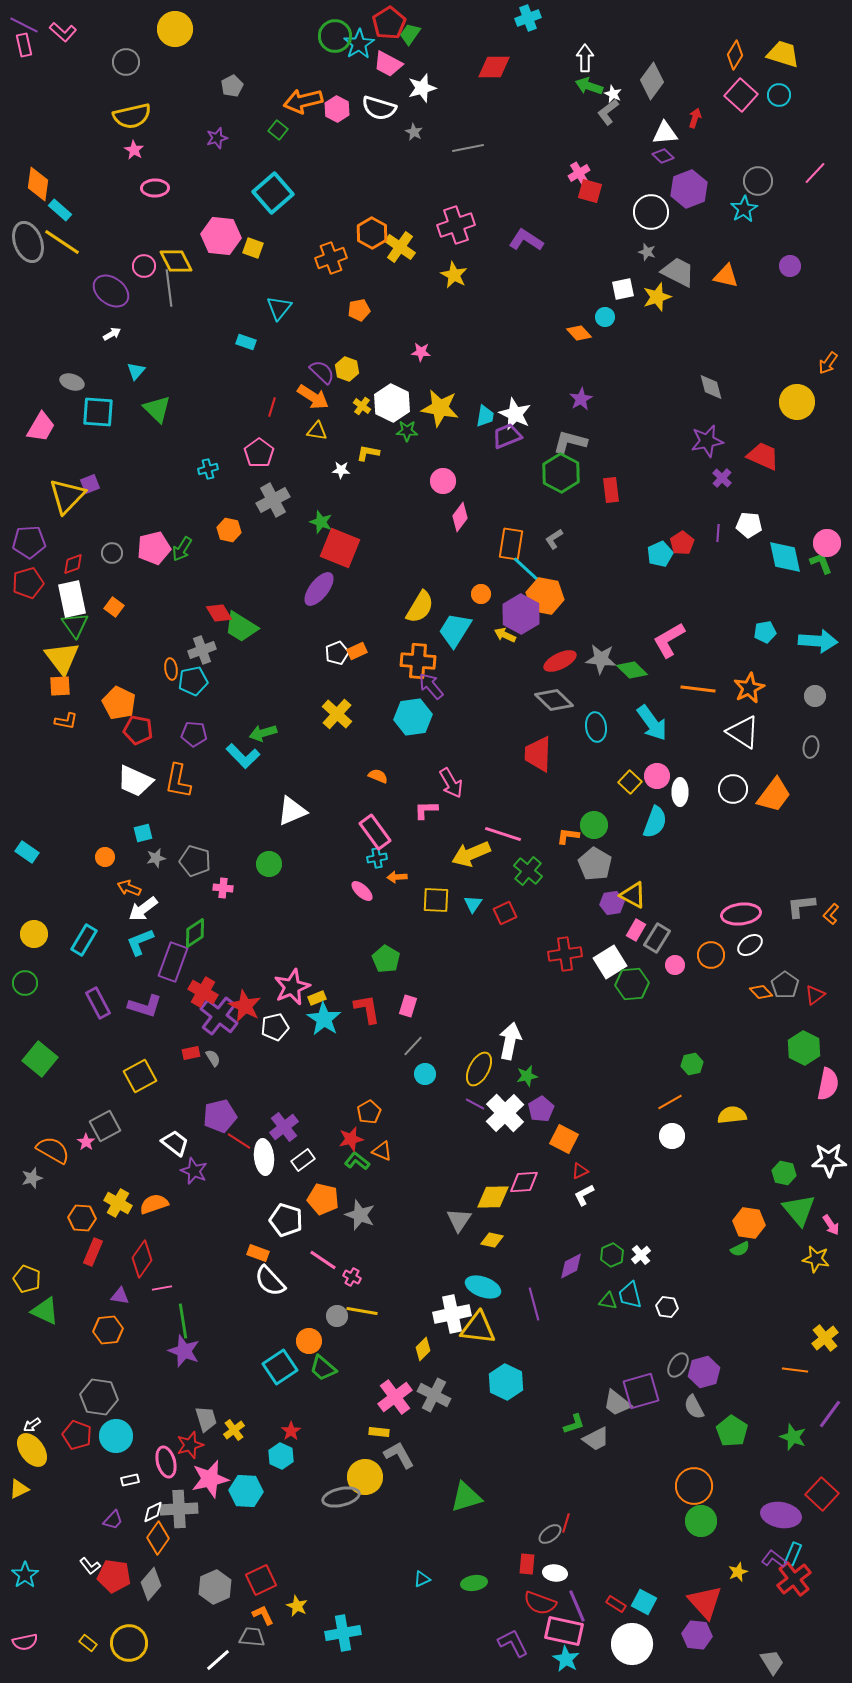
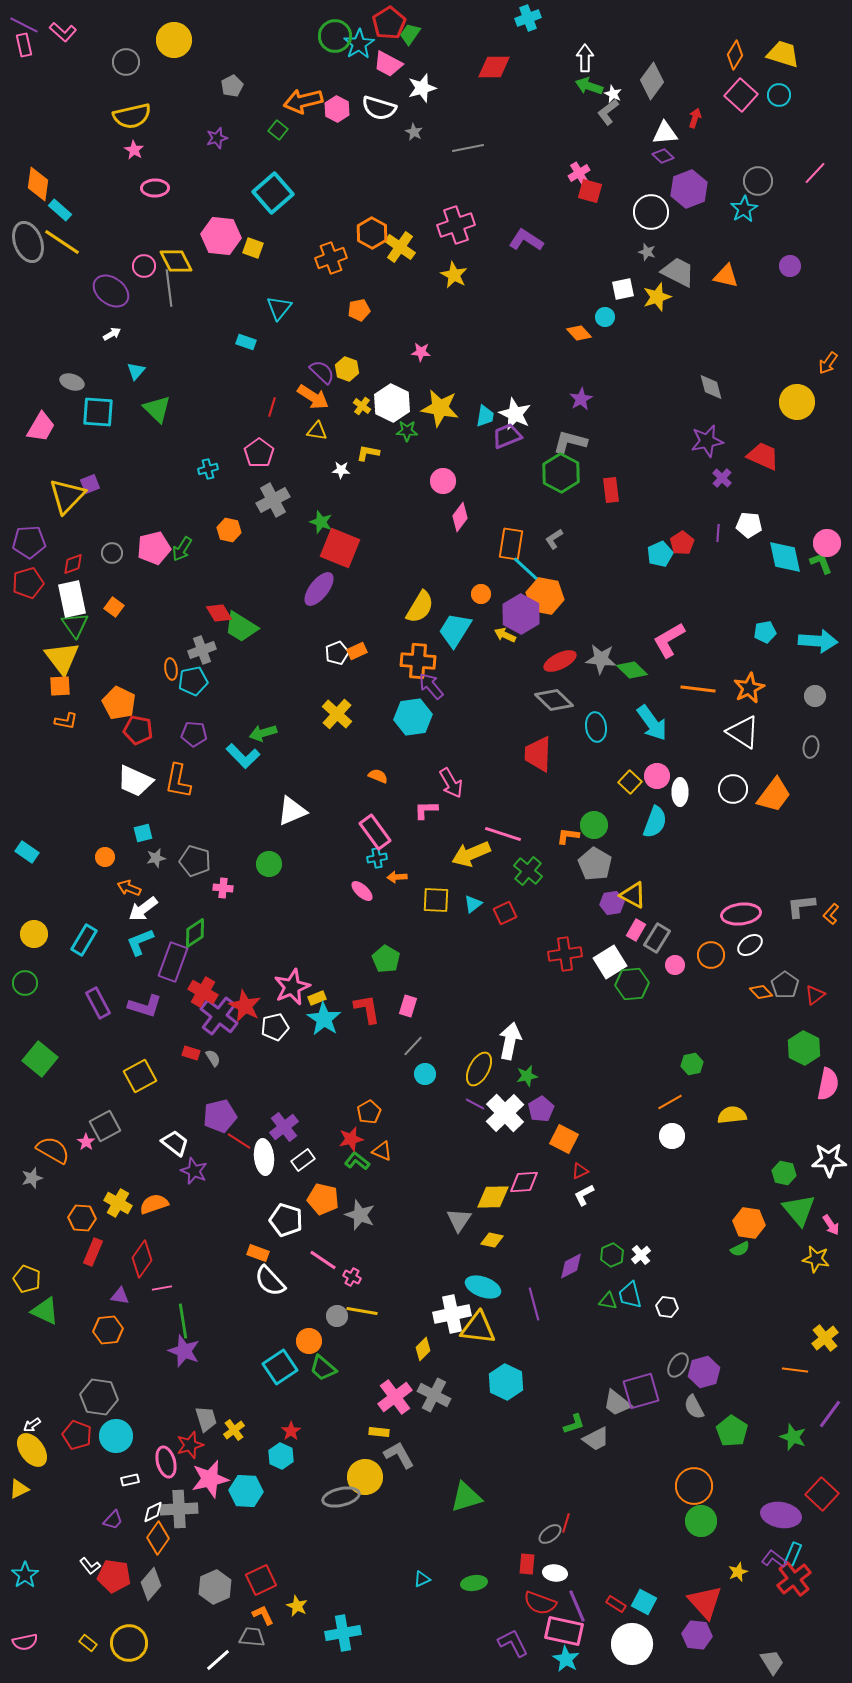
yellow circle at (175, 29): moved 1 px left, 11 px down
cyan triangle at (473, 904): rotated 18 degrees clockwise
red rectangle at (191, 1053): rotated 30 degrees clockwise
